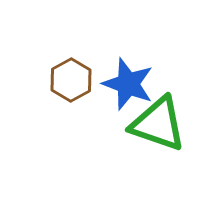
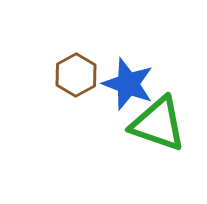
brown hexagon: moved 5 px right, 5 px up
